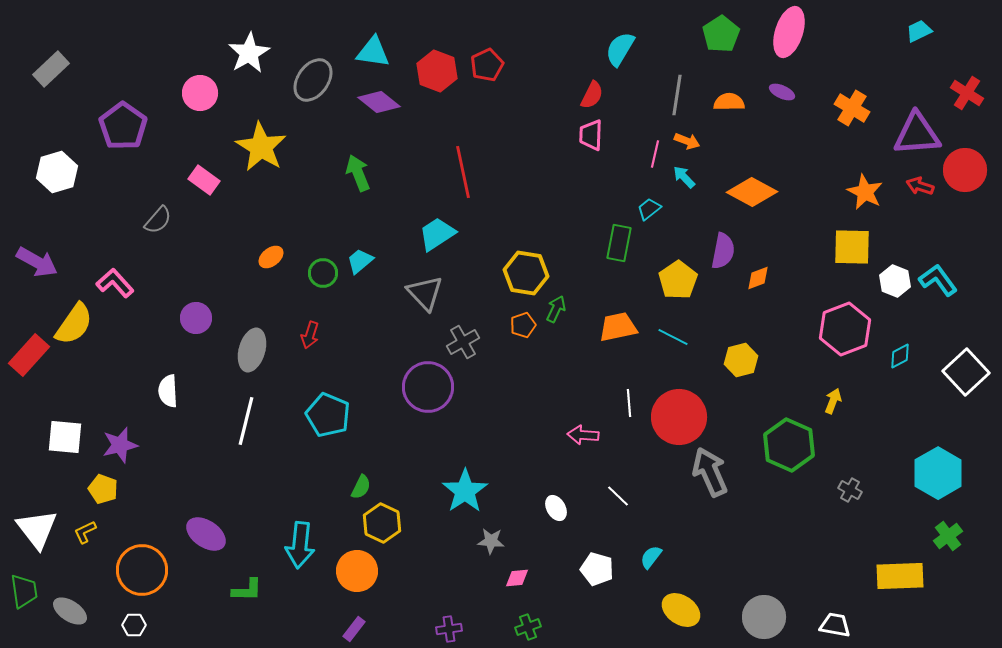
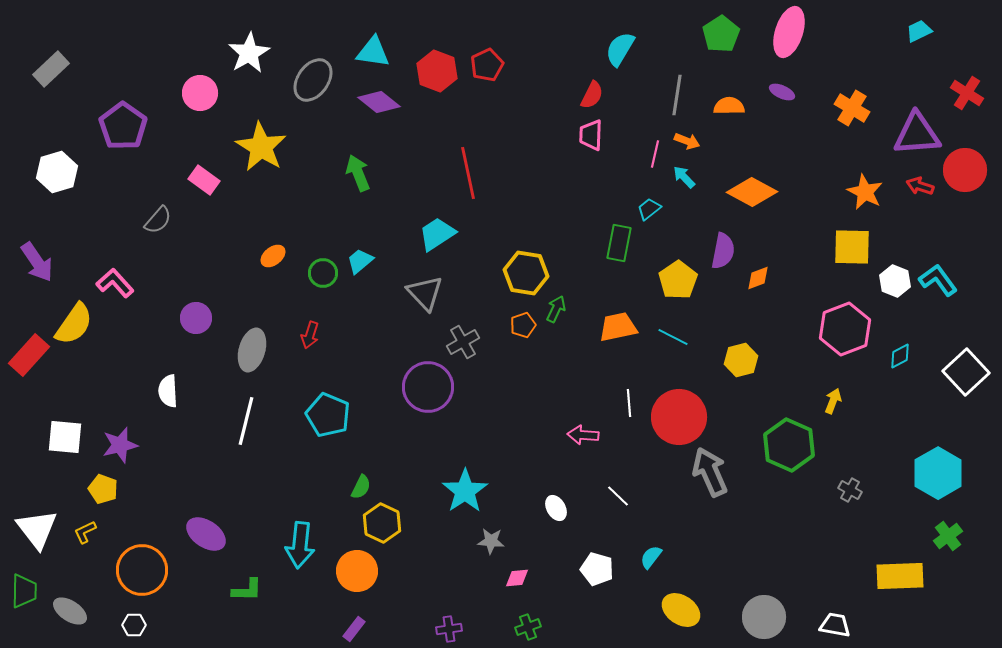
orange semicircle at (729, 102): moved 4 px down
red line at (463, 172): moved 5 px right, 1 px down
orange ellipse at (271, 257): moved 2 px right, 1 px up
purple arrow at (37, 262): rotated 27 degrees clockwise
green trapezoid at (24, 591): rotated 9 degrees clockwise
